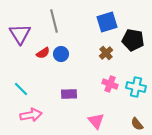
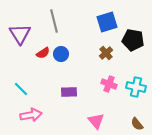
pink cross: moved 1 px left
purple rectangle: moved 2 px up
